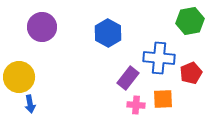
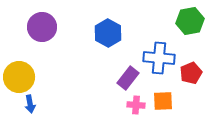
orange square: moved 2 px down
